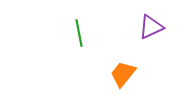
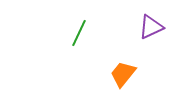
green line: rotated 36 degrees clockwise
